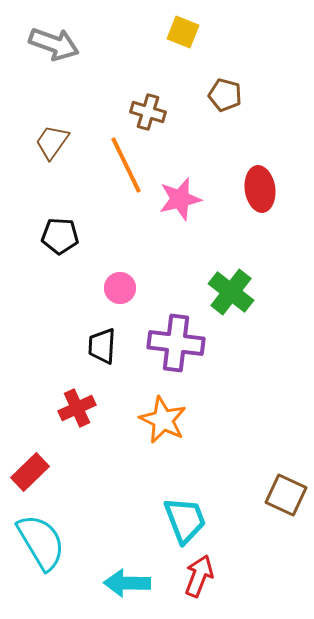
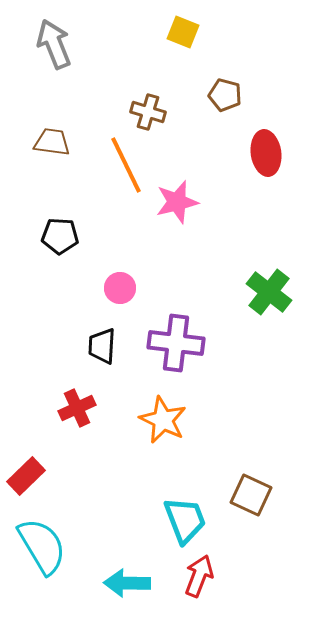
gray arrow: rotated 132 degrees counterclockwise
brown trapezoid: rotated 63 degrees clockwise
red ellipse: moved 6 px right, 36 px up
pink star: moved 3 px left, 3 px down
green cross: moved 38 px right
red rectangle: moved 4 px left, 4 px down
brown square: moved 35 px left
cyan semicircle: moved 1 px right, 4 px down
